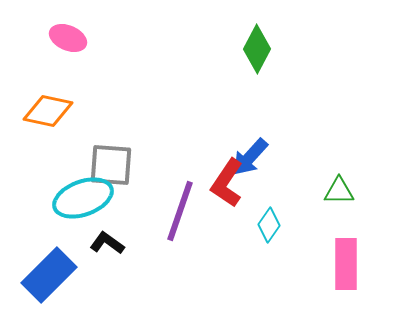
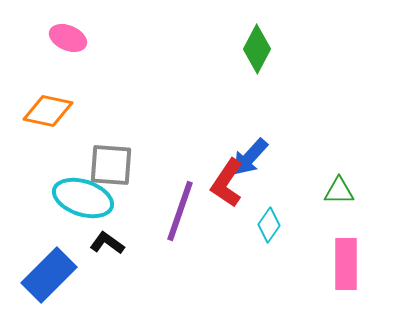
cyan ellipse: rotated 38 degrees clockwise
